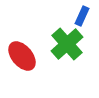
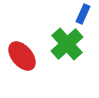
blue rectangle: moved 1 px right, 2 px up
